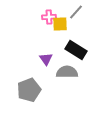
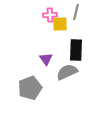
gray line: rotated 28 degrees counterclockwise
pink cross: moved 1 px right, 2 px up
black rectangle: rotated 60 degrees clockwise
gray semicircle: rotated 25 degrees counterclockwise
gray pentagon: moved 1 px right, 2 px up
